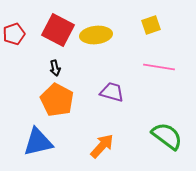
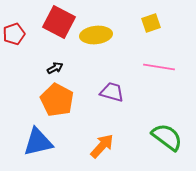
yellow square: moved 2 px up
red square: moved 1 px right, 8 px up
black arrow: rotated 105 degrees counterclockwise
green semicircle: moved 1 px down
